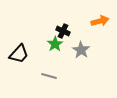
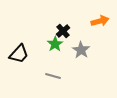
black cross: rotated 24 degrees clockwise
gray line: moved 4 px right
